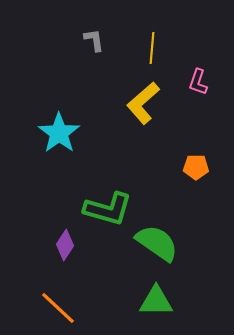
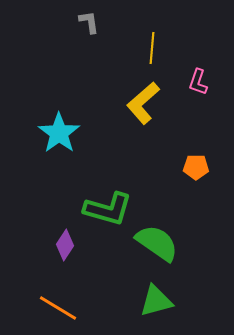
gray L-shape: moved 5 px left, 18 px up
green triangle: rotated 15 degrees counterclockwise
orange line: rotated 12 degrees counterclockwise
